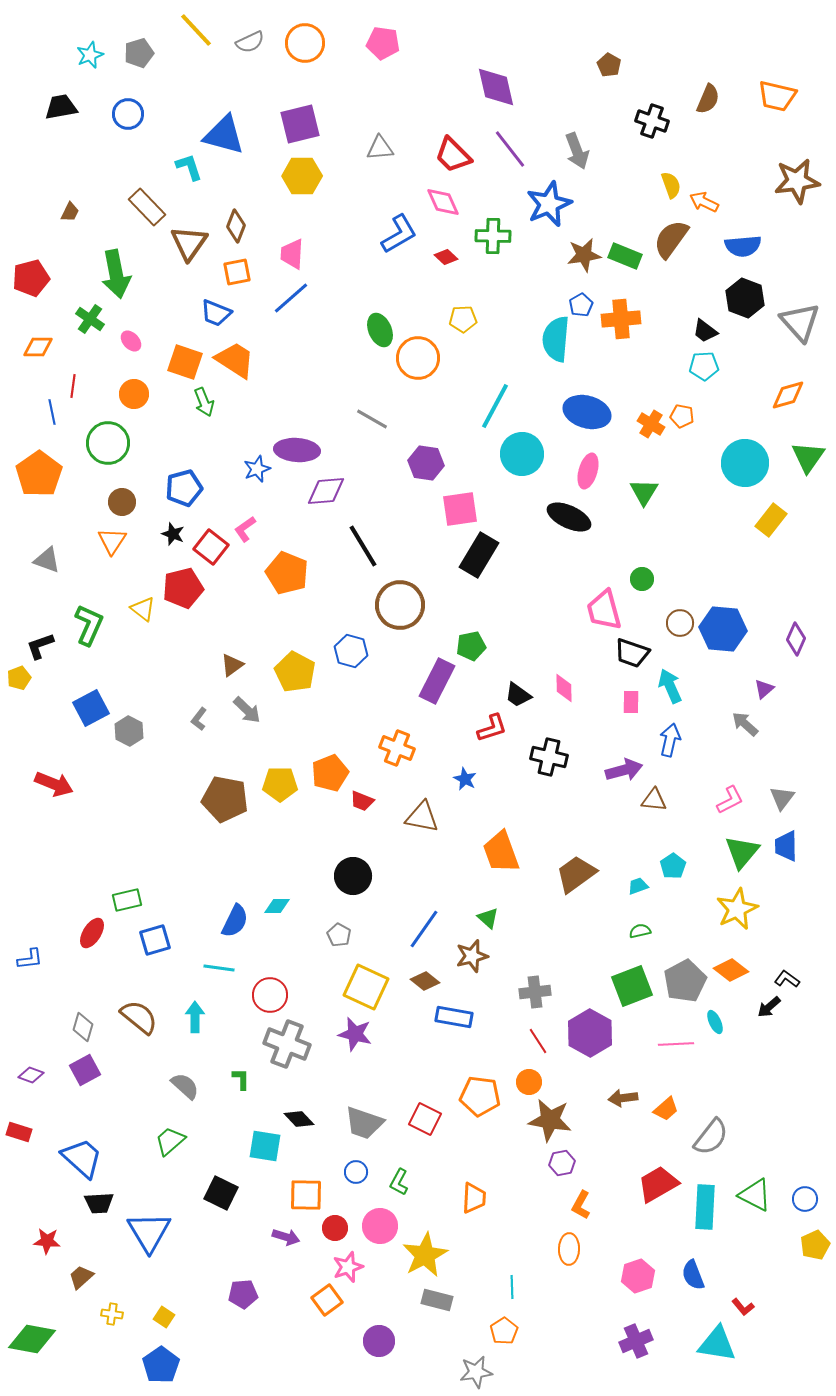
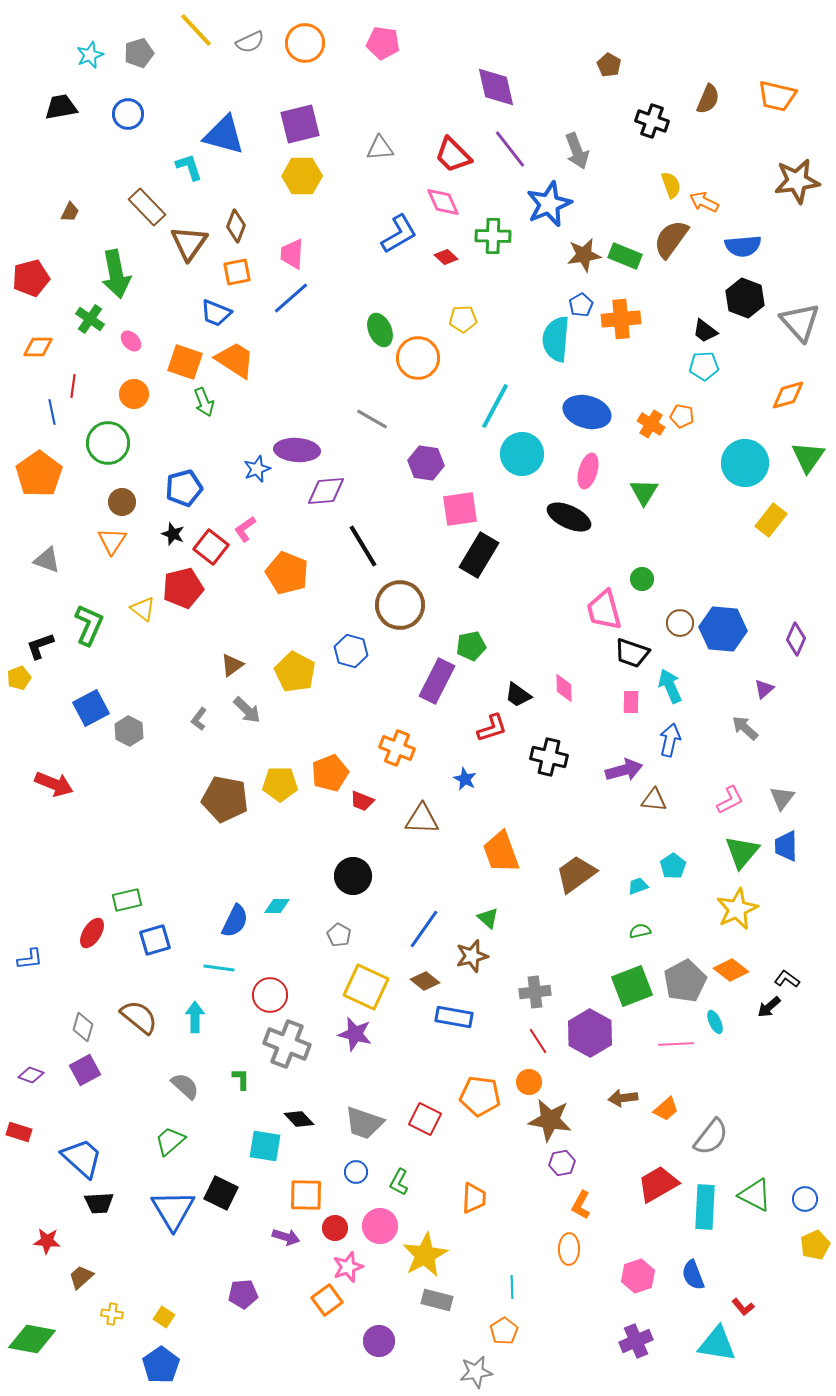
gray arrow at (745, 724): moved 4 px down
brown triangle at (422, 817): moved 2 px down; rotated 9 degrees counterclockwise
blue triangle at (149, 1232): moved 24 px right, 22 px up
